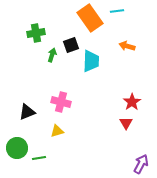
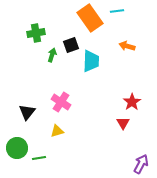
pink cross: rotated 18 degrees clockwise
black triangle: rotated 30 degrees counterclockwise
red triangle: moved 3 px left
